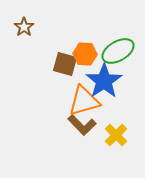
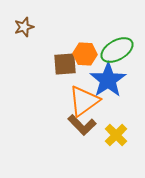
brown star: rotated 18 degrees clockwise
green ellipse: moved 1 px left, 1 px up
brown square: rotated 20 degrees counterclockwise
blue star: moved 4 px right, 1 px up
orange triangle: rotated 20 degrees counterclockwise
